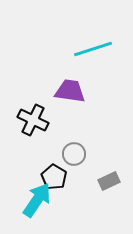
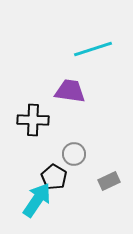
black cross: rotated 24 degrees counterclockwise
